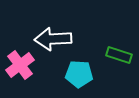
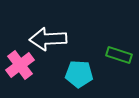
white arrow: moved 5 px left
